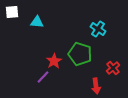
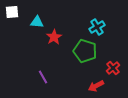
cyan cross: moved 1 px left, 2 px up; rotated 28 degrees clockwise
green pentagon: moved 5 px right, 3 px up
red star: moved 24 px up
purple line: rotated 72 degrees counterclockwise
red arrow: rotated 70 degrees clockwise
